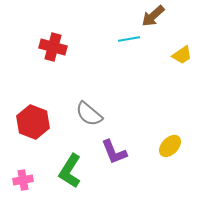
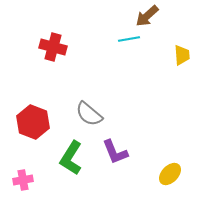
brown arrow: moved 6 px left
yellow trapezoid: rotated 60 degrees counterclockwise
yellow ellipse: moved 28 px down
purple L-shape: moved 1 px right
green L-shape: moved 1 px right, 13 px up
